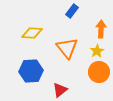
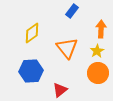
yellow diamond: rotated 40 degrees counterclockwise
orange circle: moved 1 px left, 1 px down
